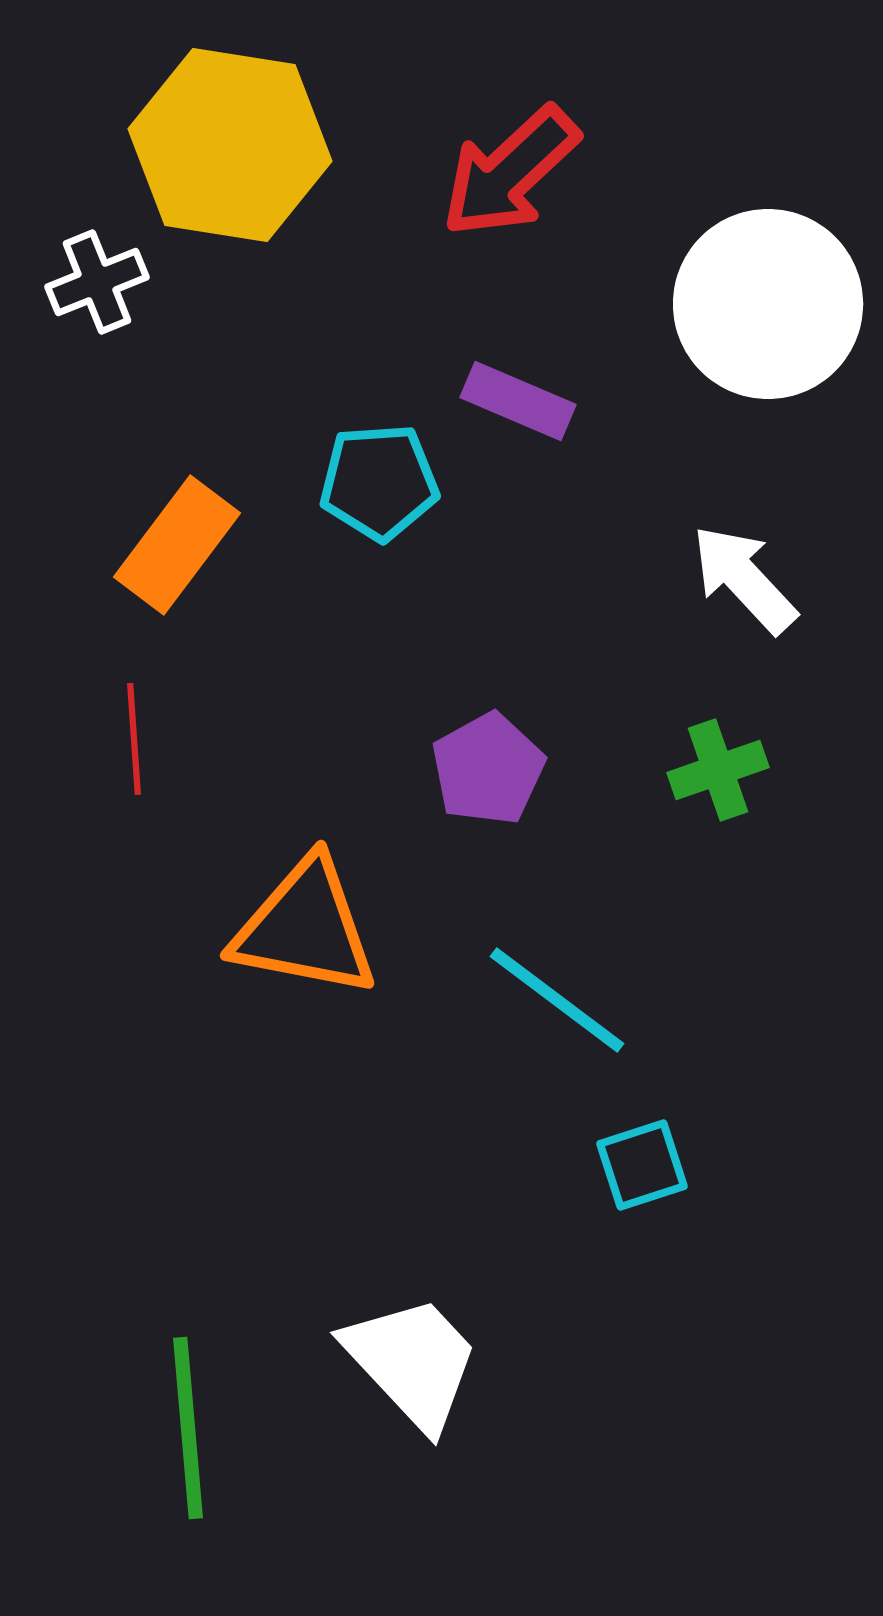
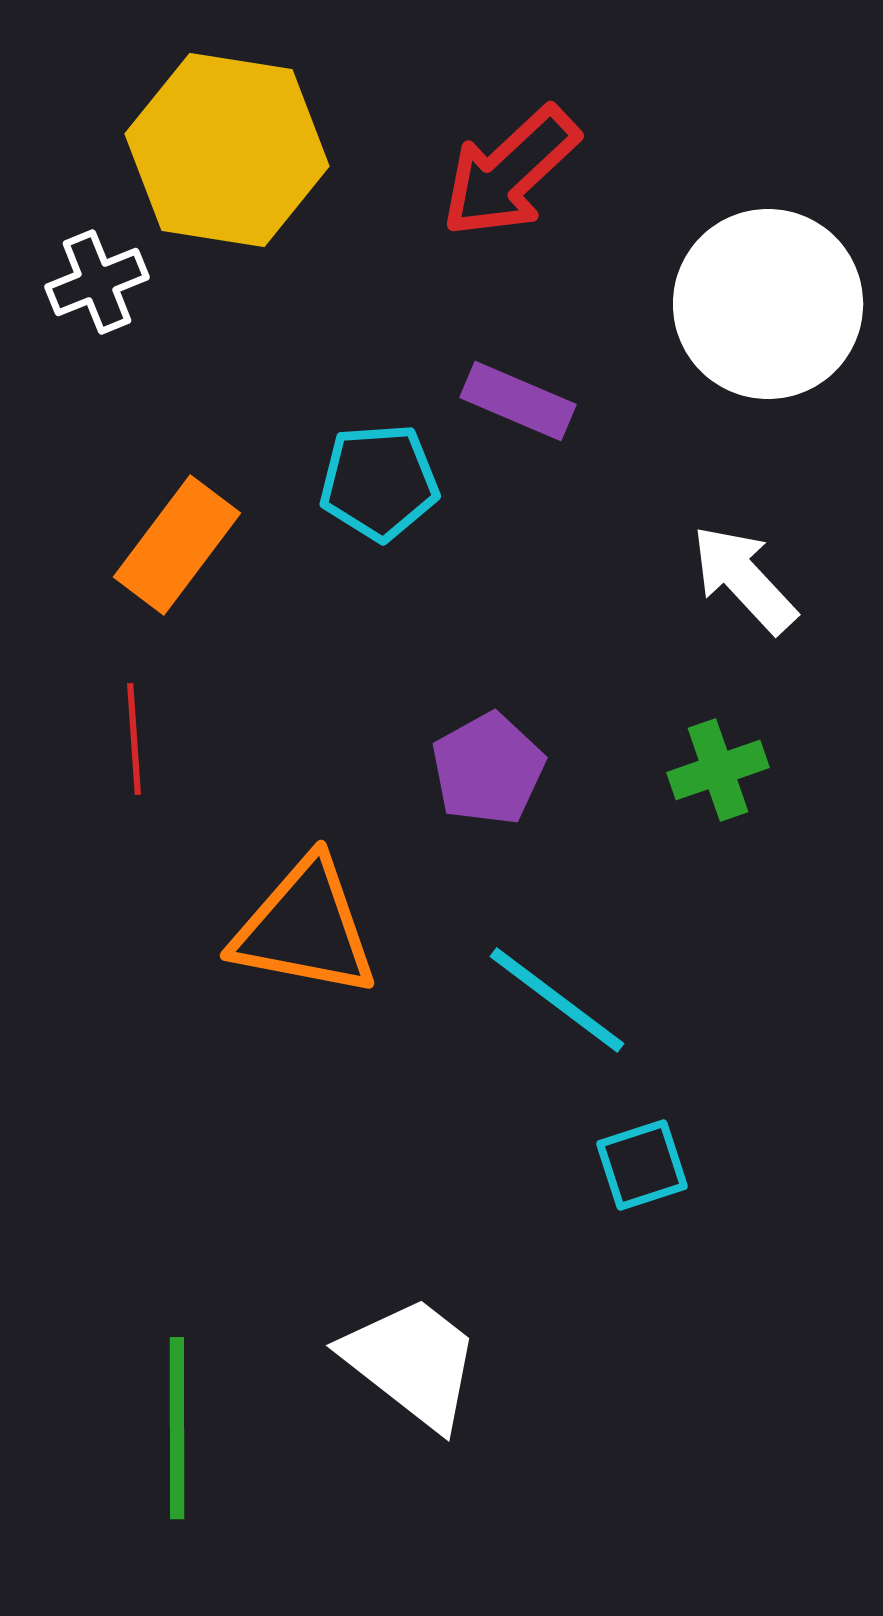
yellow hexagon: moved 3 px left, 5 px down
white trapezoid: rotated 9 degrees counterclockwise
green line: moved 11 px left; rotated 5 degrees clockwise
